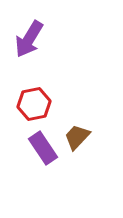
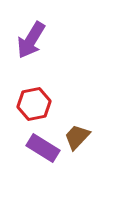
purple arrow: moved 2 px right, 1 px down
purple rectangle: rotated 24 degrees counterclockwise
